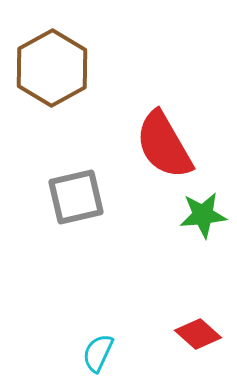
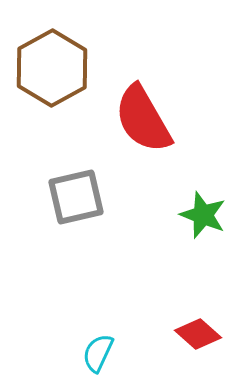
red semicircle: moved 21 px left, 26 px up
green star: rotated 27 degrees clockwise
